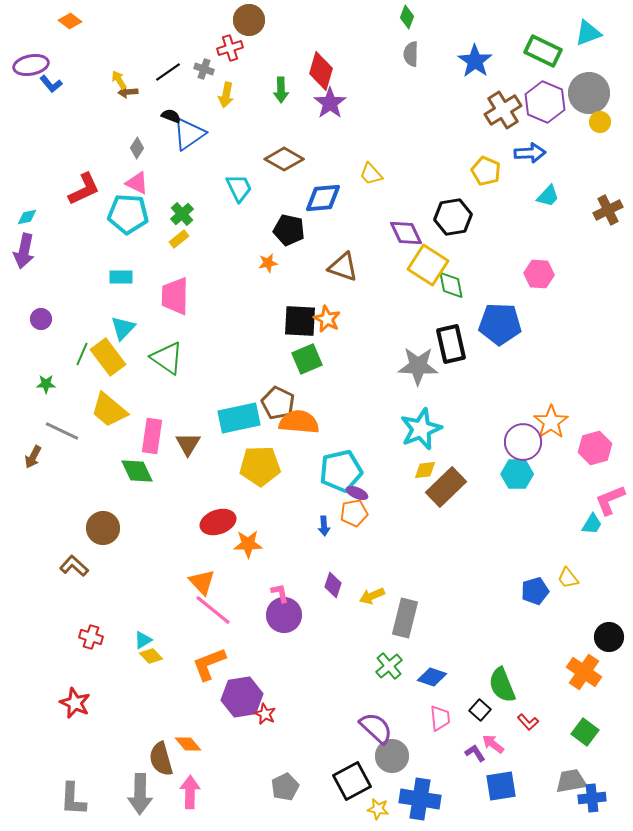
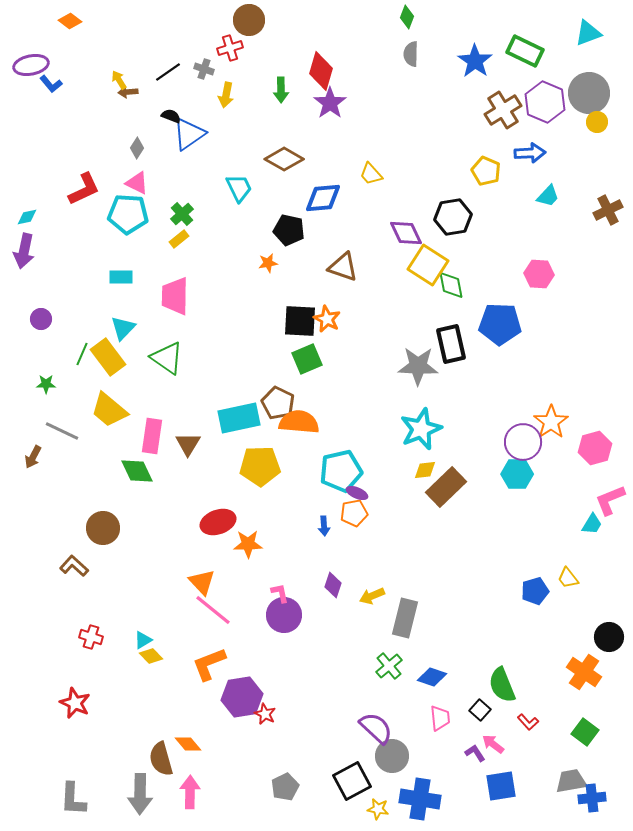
green rectangle at (543, 51): moved 18 px left
yellow circle at (600, 122): moved 3 px left
